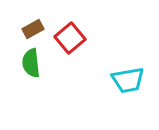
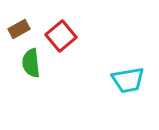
brown rectangle: moved 14 px left
red square: moved 9 px left, 2 px up
